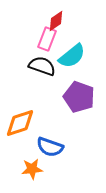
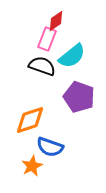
orange diamond: moved 10 px right, 3 px up
orange star: moved 3 px up; rotated 20 degrees counterclockwise
